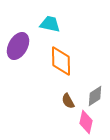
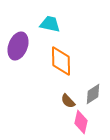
purple ellipse: rotated 8 degrees counterclockwise
gray diamond: moved 2 px left, 2 px up
brown semicircle: rotated 14 degrees counterclockwise
pink diamond: moved 5 px left
